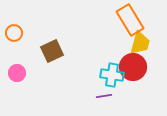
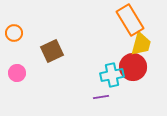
yellow trapezoid: moved 1 px right, 1 px down
cyan cross: rotated 20 degrees counterclockwise
purple line: moved 3 px left, 1 px down
